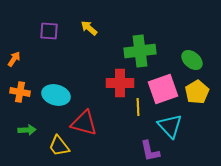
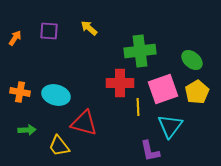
orange arrow: moved 1 px right, 21 px up
cyan triangle: rotated 20 degrees clockwise
